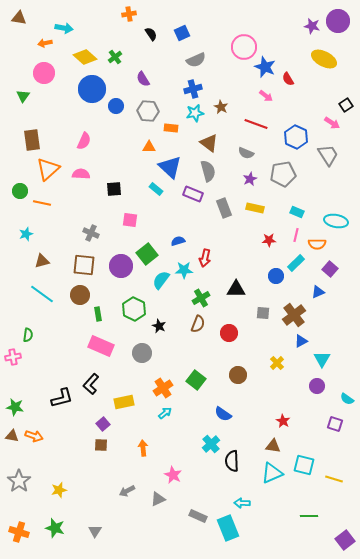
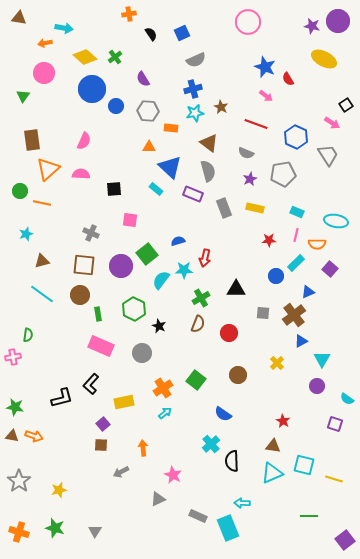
pink circle at (244, 47): moved 4 px right, 25 px up
blue triangle at (318, 292): moved 10 px left
gray arrow at (127, 491): moved 6 px left, 19 px up
